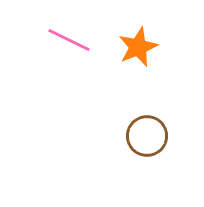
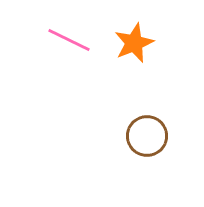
orange star: moved 4 px left, 4 px up
